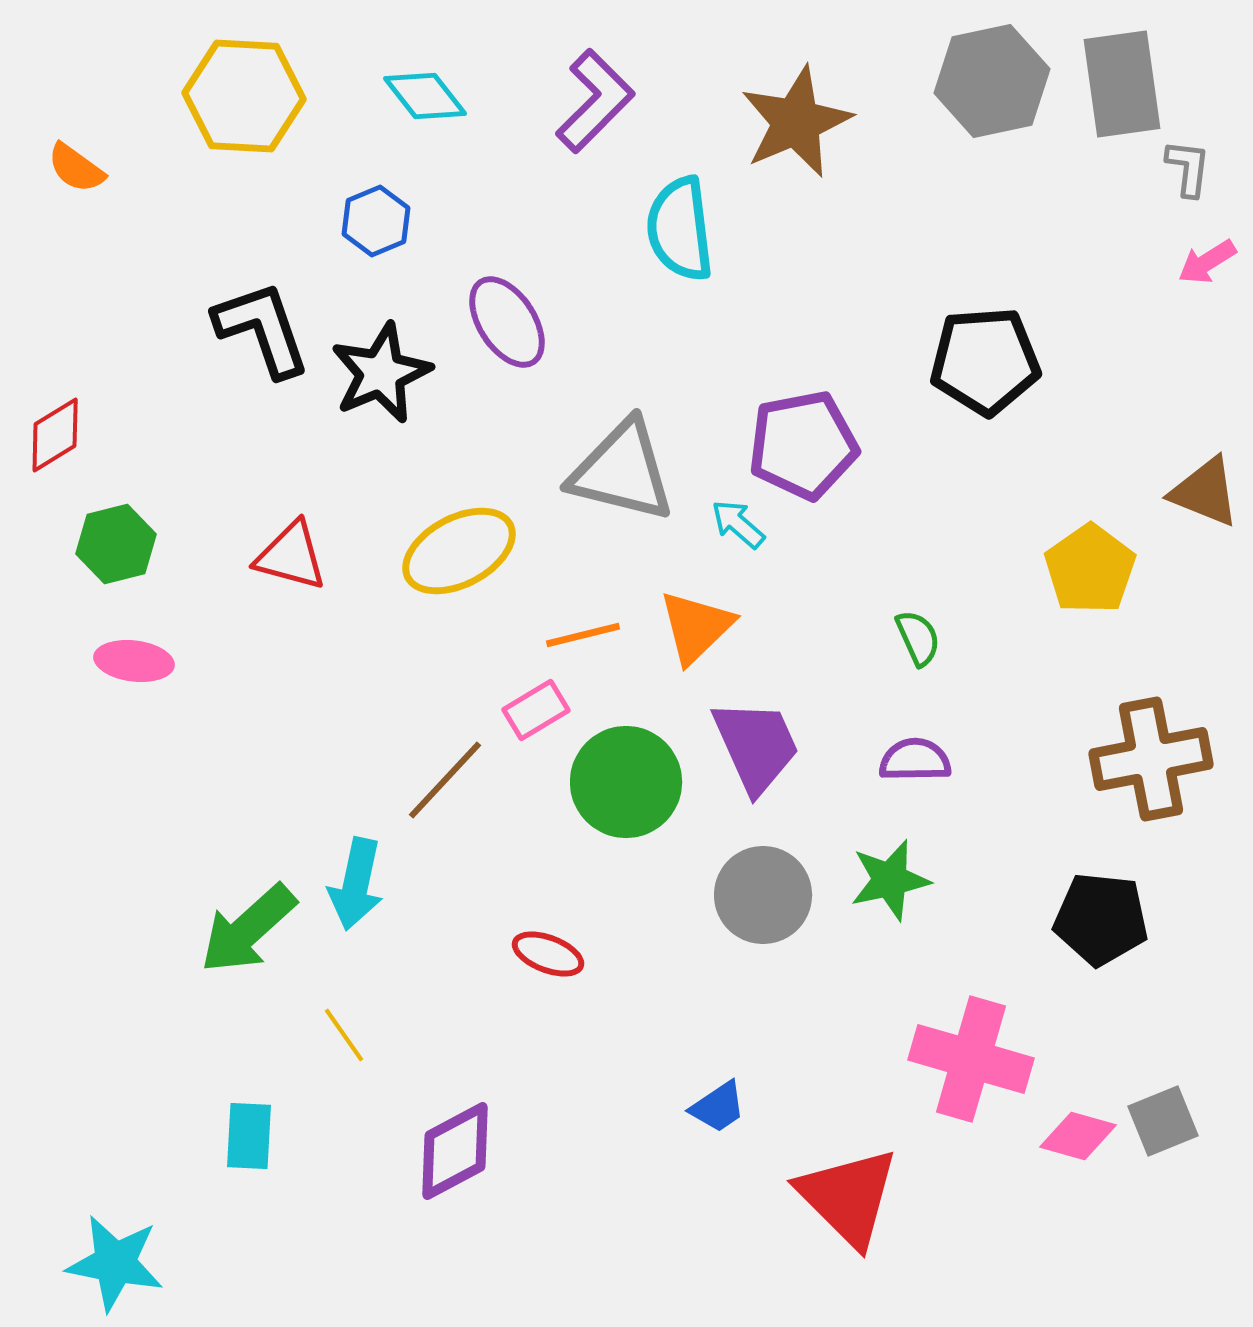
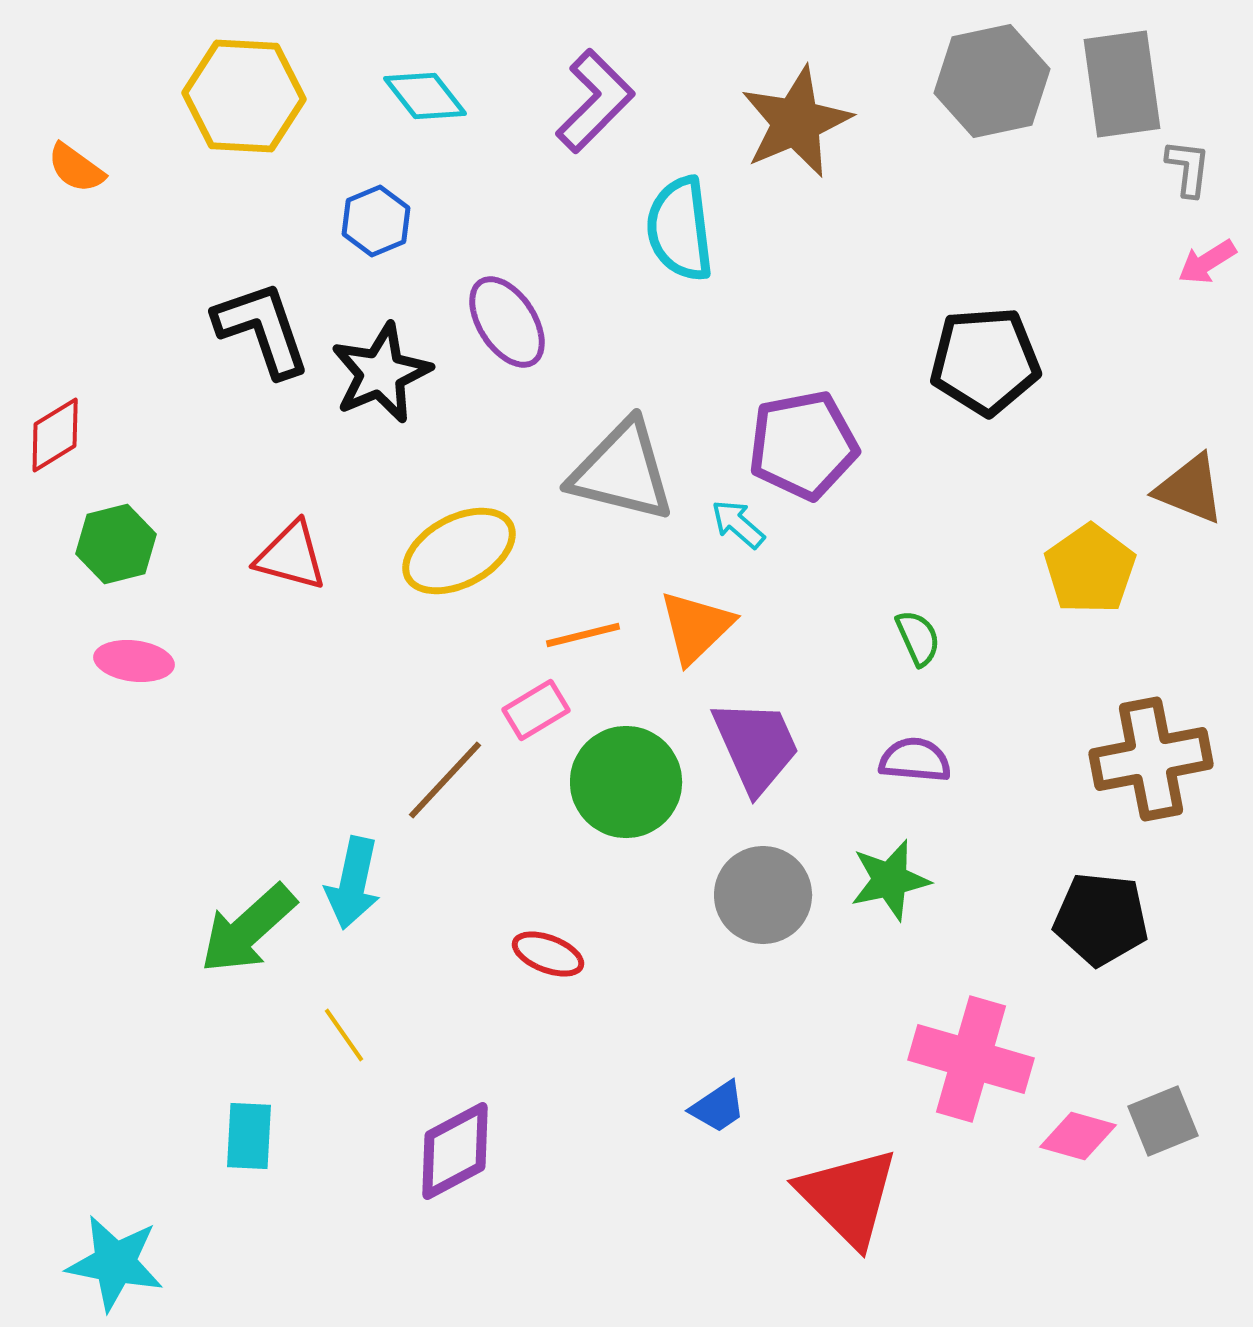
brown triangle at (1205, 492): moved 15 px left, 3 px up
purple semicircle at (915, 760): rotated 6 degrees clockwise
cyan arrow at (356, 884): moved 3 px left, 1 px up
